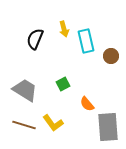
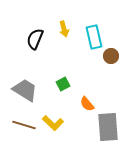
cyan rectangle: moved 8 px right, 4 px up
yellow L-shape: rotated 10 degrees counterclockwise
